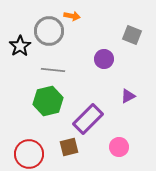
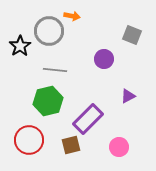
gray line: moved 2 px right
brown square: moved 2 px right, 2 px up
red circle: moved 14 px up
